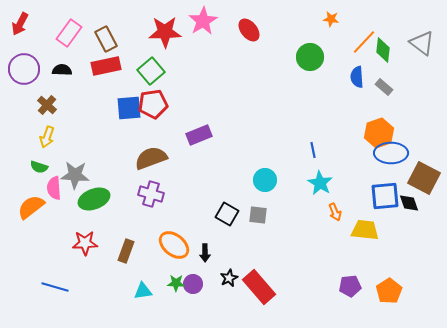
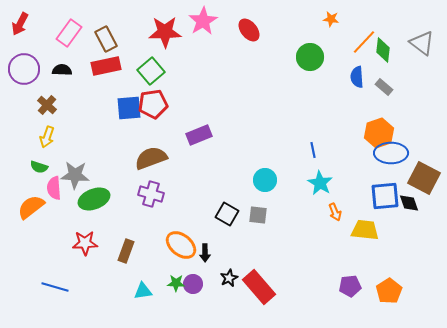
orange ellipse at (174, 245): moved 7 px right
